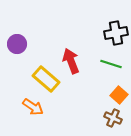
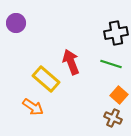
purple circle: moved 1 px left, 21 px up
red arrow: moved 1 px down
